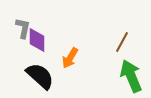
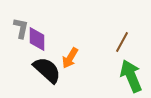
gray L-shape: moved 2 px left
purple diamond: moved 1 px up
black semicircle: moved 7 px right, 6 px up
